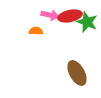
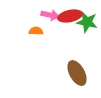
green star: rotated 10 degrees counterclockwise
